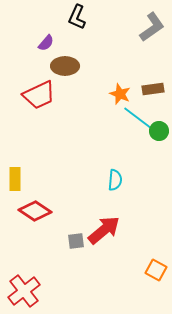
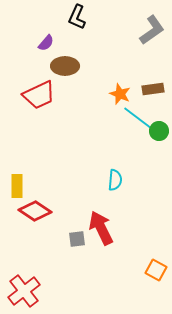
gray L-shape: moved 3 px down
yellow rectangle: moved 2 px right, 7 px down
red arrow: moved 3 px left, 2 px up; rotated 76 degrees counterclockwise
gray square: moved 1 px right, 2 px up
